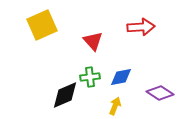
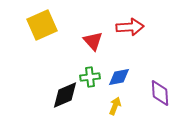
red arrow: moved 11 px left
blue diamond: moved 2 px left
purple diamond: rotated 52 degrees clockwise
